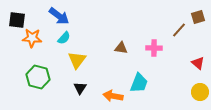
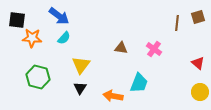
brown line: moved 2 px left, 7 px up; rotated 35 degrees counterclockwise
pink cross: moved 1 px down; rotated 35 degrees clockwise
yellow triangle: moved 4 px right, 5 px down
